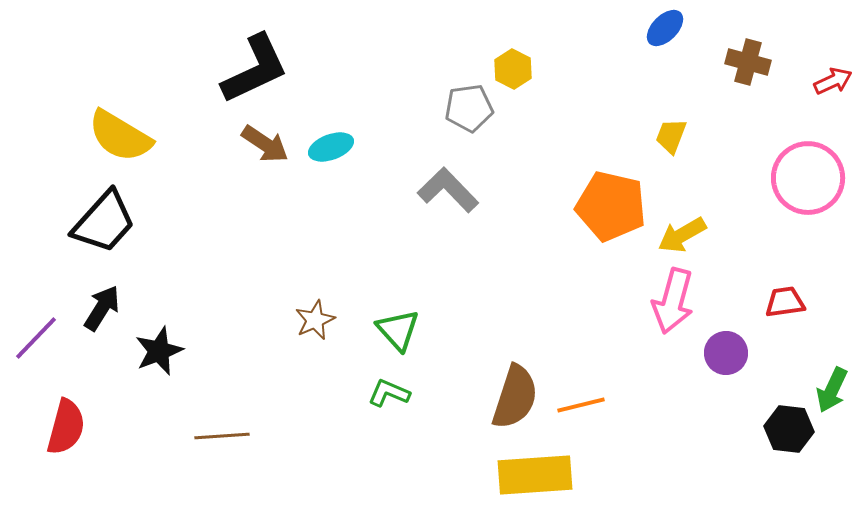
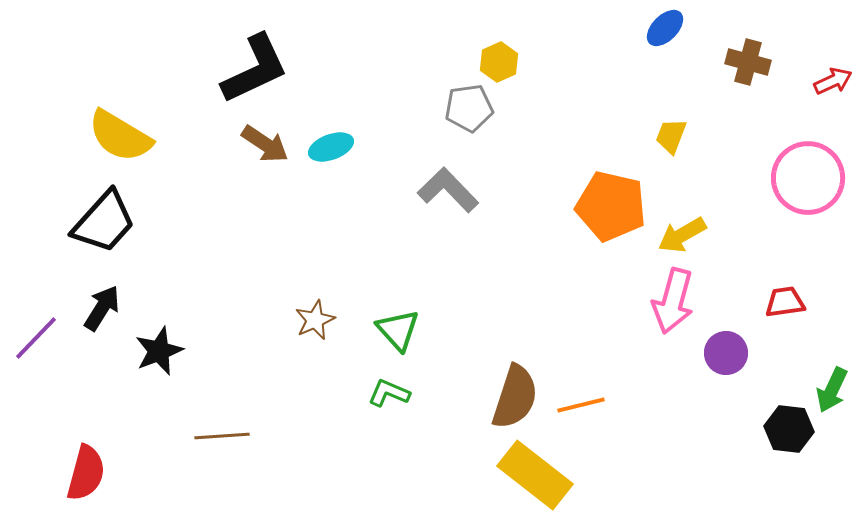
yellow hexagon: moved 14 px left, 7 px up; rotated 9 degrees clockwise
red semicircle: moved 20 px right, 46 px down
yellow rectangle: rotated 42 degrees clockwise
